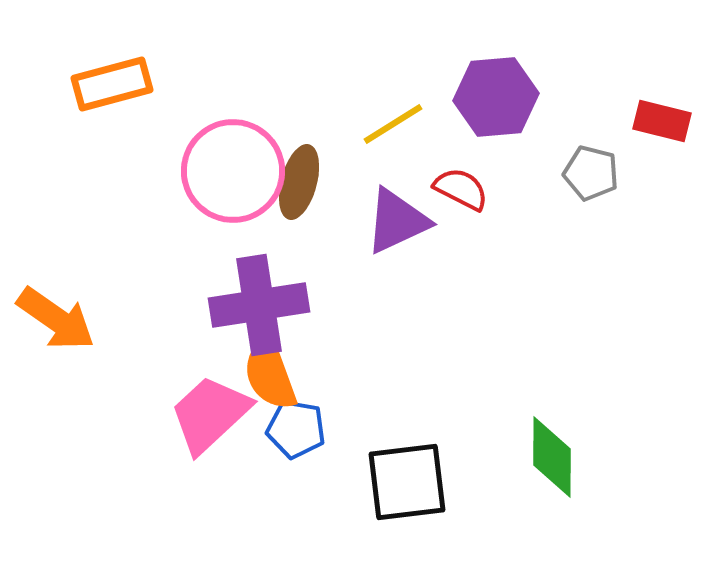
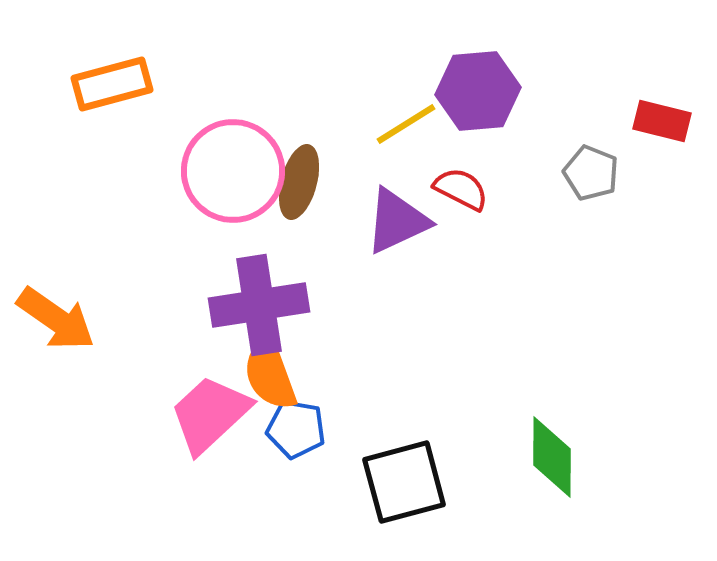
purple hexagon: moved 18 px left, 6 px up
yellow line: moved 13 px right
gray pentagon: rotated 8 degrees clockwise
black square: moved 3 px left; rotated 8 degrees counterclockwise
